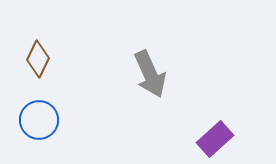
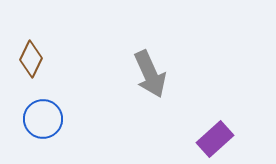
brown diamond: moved 7 px left
blue circle: moved 4 px right, 1 px up
